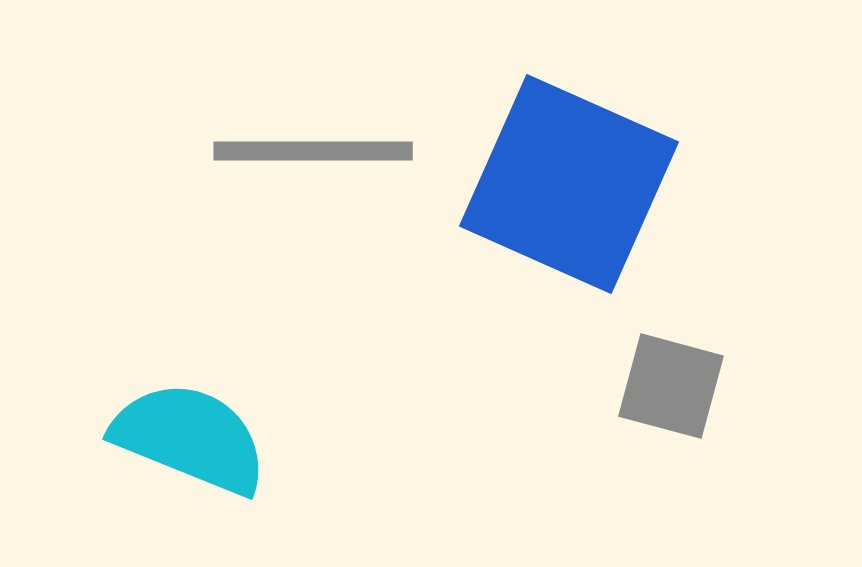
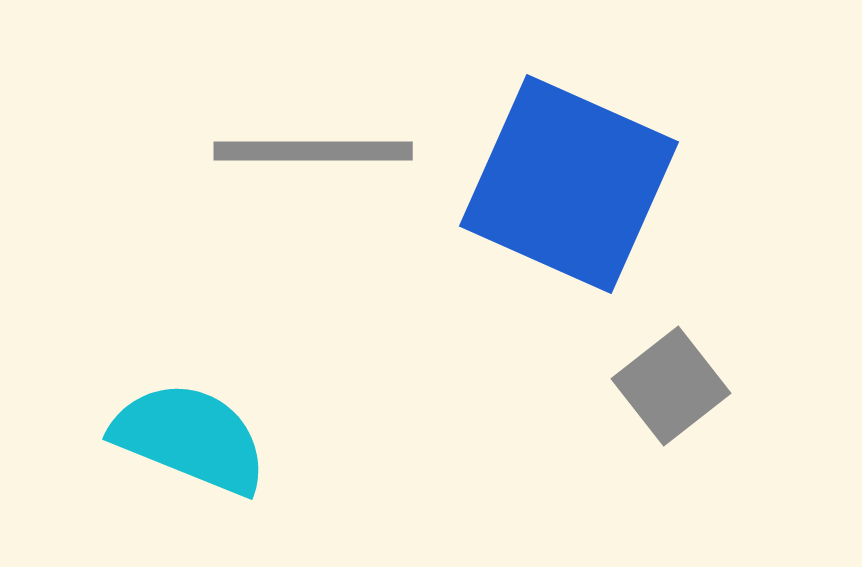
gray square: rotated 37 degrees clockwise
